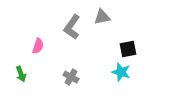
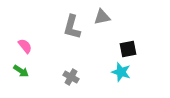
gray L-shape: rotated 20 degrees counterclockwise
pink semicircle: moved 13 px left; rotated 56 degrees counterclockwise
green arrow: moved 3 px up; rotated 35 degrees counterclockwise
